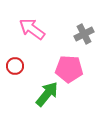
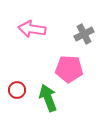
pink arrow: rotated 28 degrees counterclockwise
red circle: moved 2 px right, 24 px down
green arrow: moved 1 px right, 4 px down; rotated 60 degrees counterclockwise
